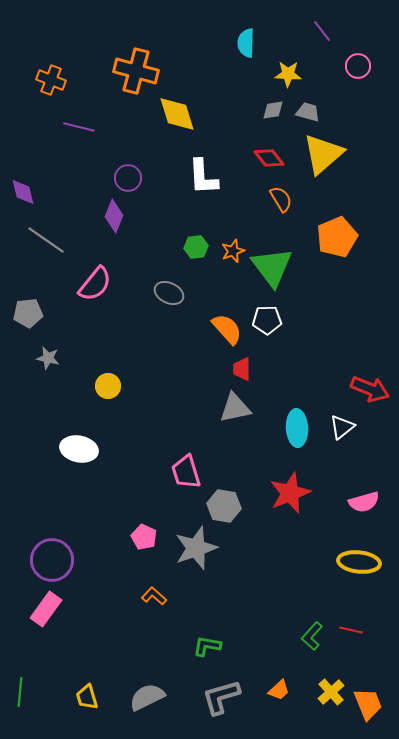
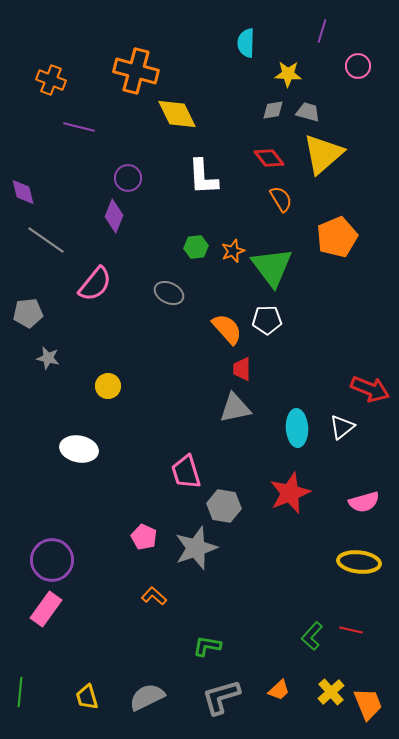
purple line at (322, 31): rotated 55 degrees clockwise
yellow diamond at (177, 114): rotated 9 degrees counterclockwise
